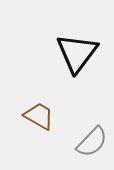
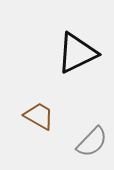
black triangle: rotated 27 degrees clockwise
